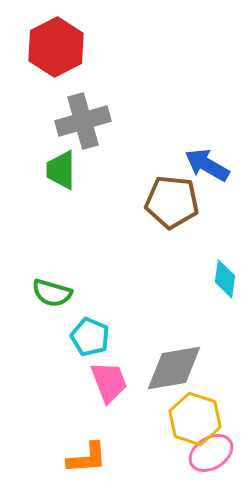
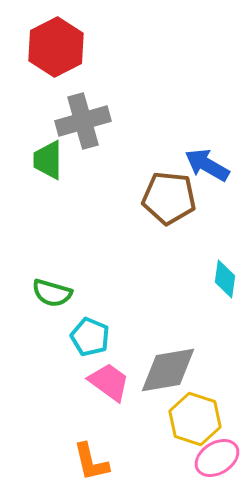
green trapezoid: moved 13 px left, 10 px up
brown pentagon: moved 3 px left, 4 px up
gray diamond: moved 6 px left, 2 px down
pink trapezoid: rotated 33 degrees counterclockwise
pink ellipse: moved 6 px right, 5 px down
orange L-shape: moved 4 px right, 4 px down; rotated 81 degrees clockwise
